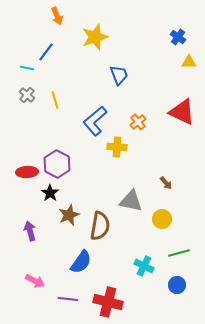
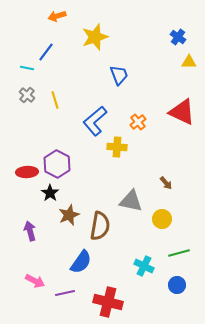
orange arrow: rotated 96 degrees clockwise
purple line: moved 3 px left, 6 px up; rotated 18 degrees counterclockwise
